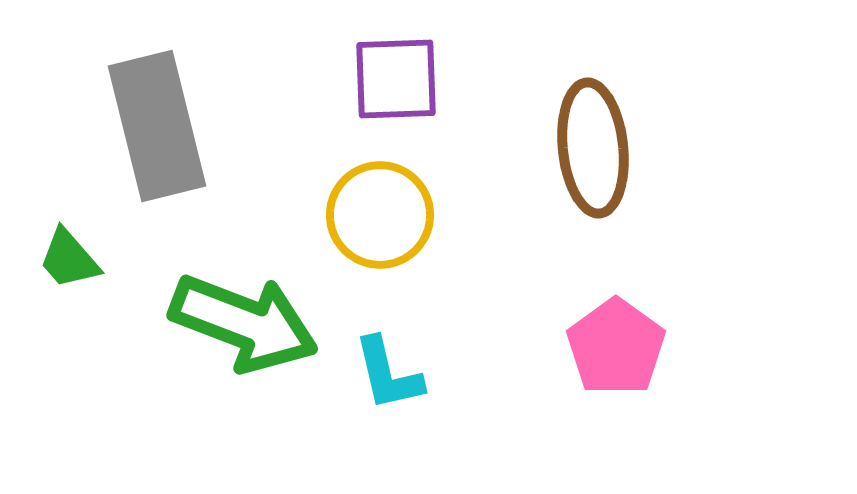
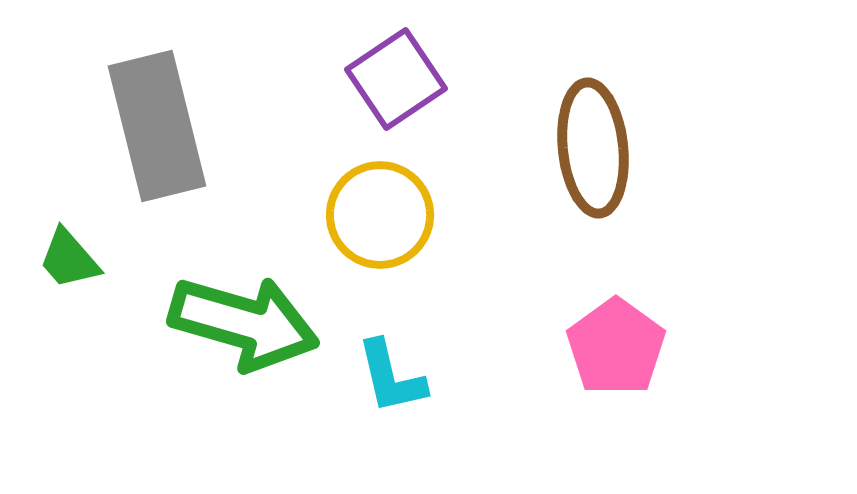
purple square: rotated 32 degrees counterclockwise
green arrow: rotated 5 degrees counterclockwise
cyan L-shape: moved 3 px right, 3 px down
